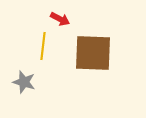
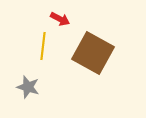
brown square: rotated 27 degrees clockwise
gray star: moved 4 px right, 5 px down
